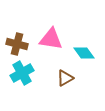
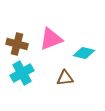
pink triangle: rotated 30 degrees counterclockwise
cyan diamond: rotated 40 degrees counterclockwise
brown triangle: rotated 24 degrees clockwise
